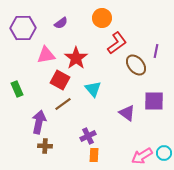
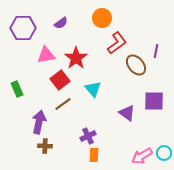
red square: rotated 24 degrees clockwise
